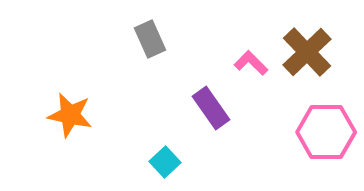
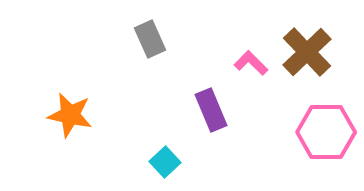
purple rectangle: moved 2 px down; rotated 12 degrees clockwise
